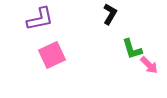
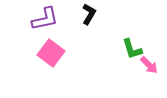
black L-shape: moved 21 px left
purple L-shape: moved 5 px right
pink square: moved 1 px left, 2 px up; rotated 28 degrees counterclockwise
